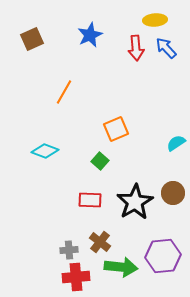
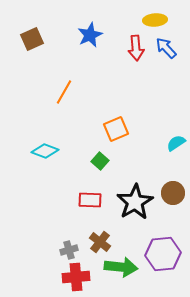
gray cross: rotated 12 degrees counterclockwise
purple hexagon: moved 2 px up
